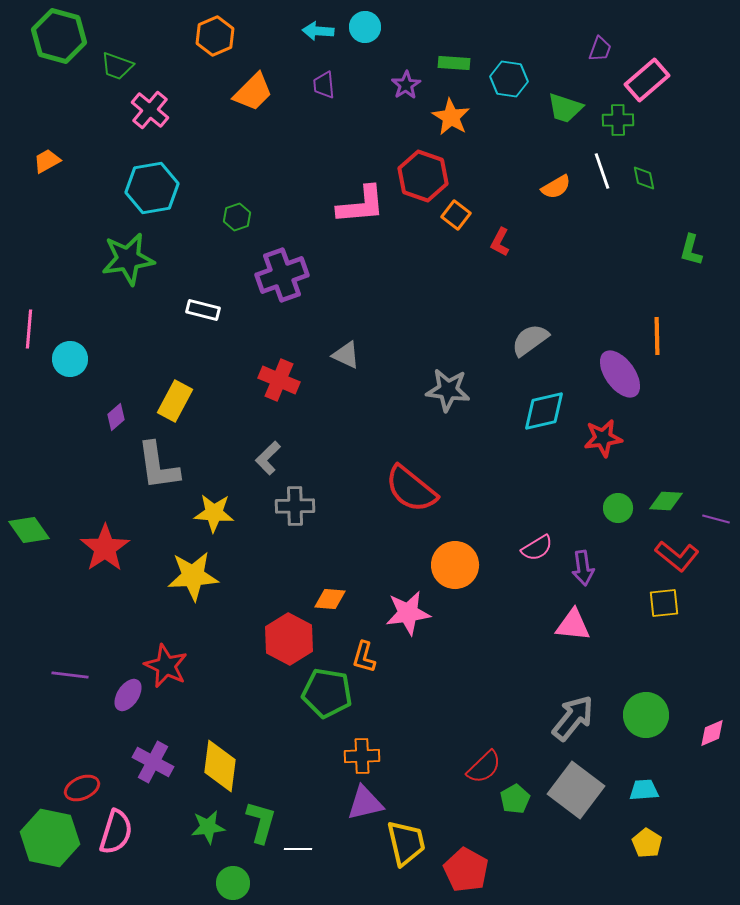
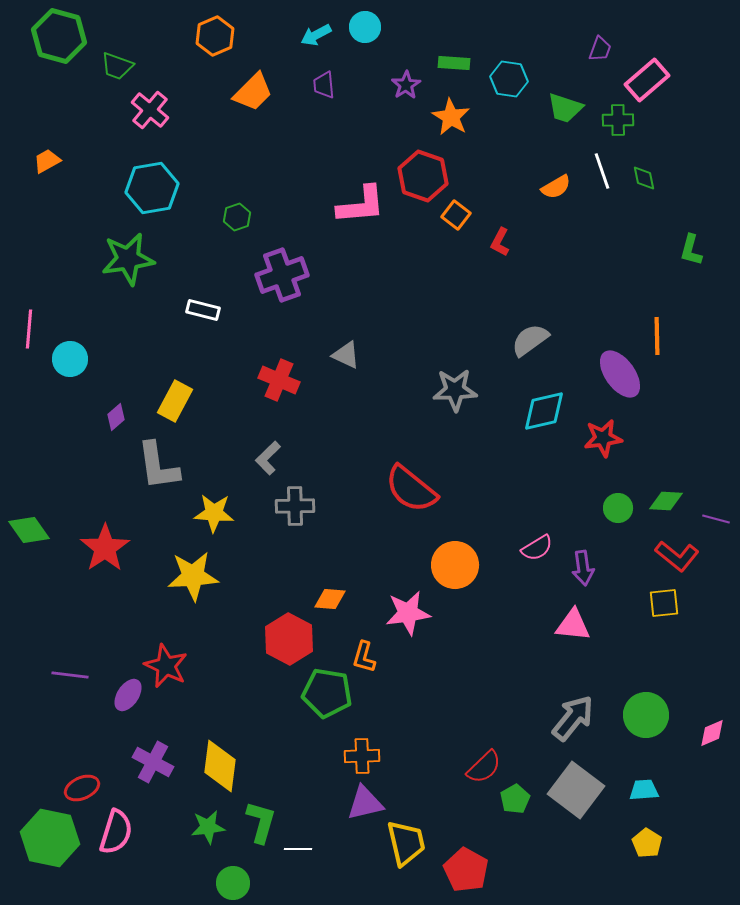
cyan arrow at (318, 31): moved 2 px left, 4 px down; rotated 32 degrees counterclockwise
gray star at (448, 390): moved 7 px right; rotated 9 degrees counterclockwise
